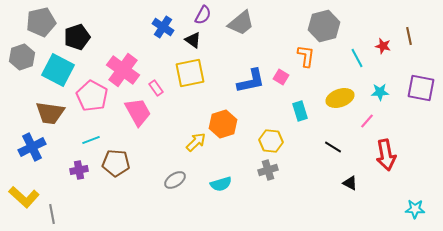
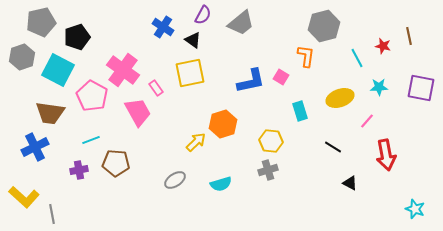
cyan star at (380, 92): moved 1 px left, 5 px up
blue cross at (32, 147): moved 3 px right
cyan star at (415, 209): rotated 18 degrees clockwise
